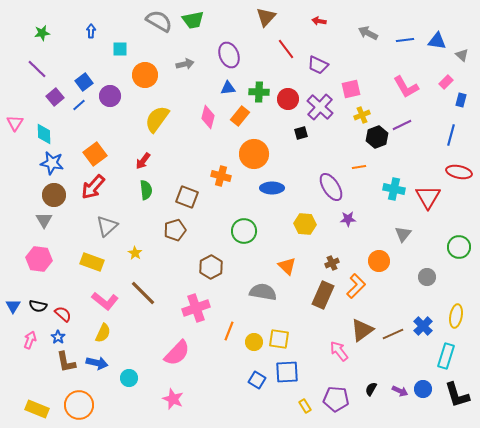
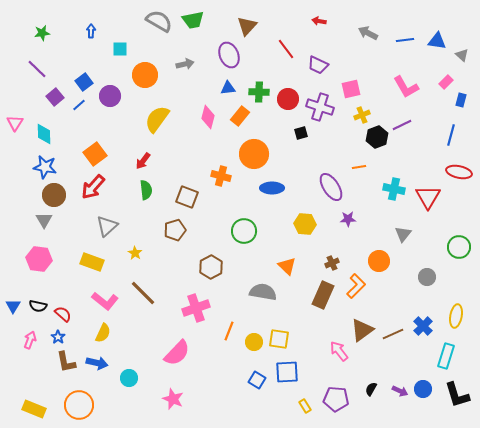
brown triangle at (266, 17): moved 19 px left, 9 px down
purple cross at (320, 107): rotated 24 degrees counterclockwise
blue star at (52, 163): moved 7 px left, 4 px down
yellow rectangle at (37, 409): moved 3 px left
